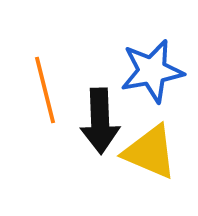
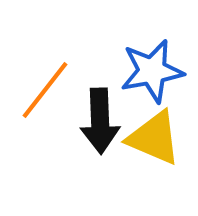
orange line: rotated 52 degrees clockwise
yellow triangle: moved 4 px right, 14 px up
